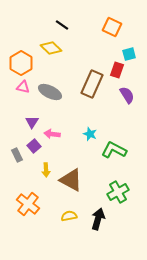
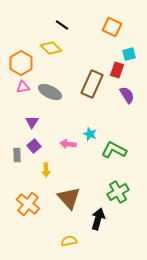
pink triangle: rotated 24 degrees counterclockwise
pink arrow: moved 16 px right, 10 px down
gray rectangle: rotated 24 degrees clockwise
brown triangle: moved 2 px left, 18 px down; rotated 20 degrees clockwise
yellow semicircle: moved 25 px down
